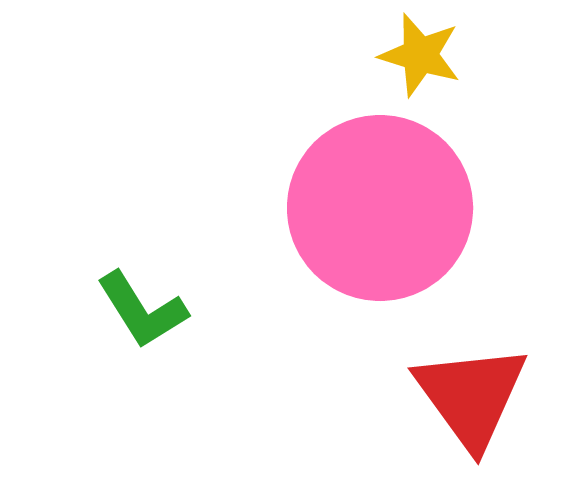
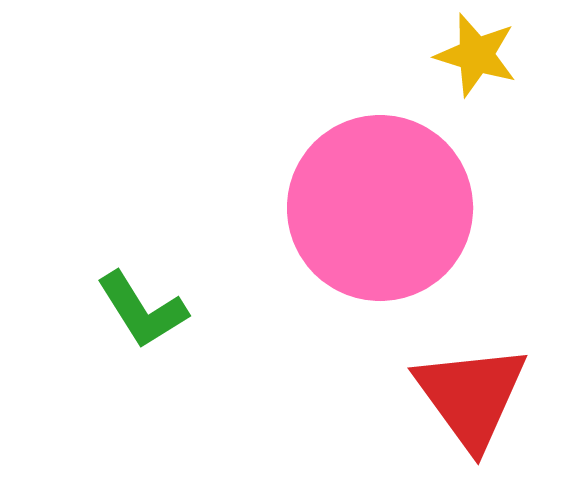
yellow star: moved 56 px right
